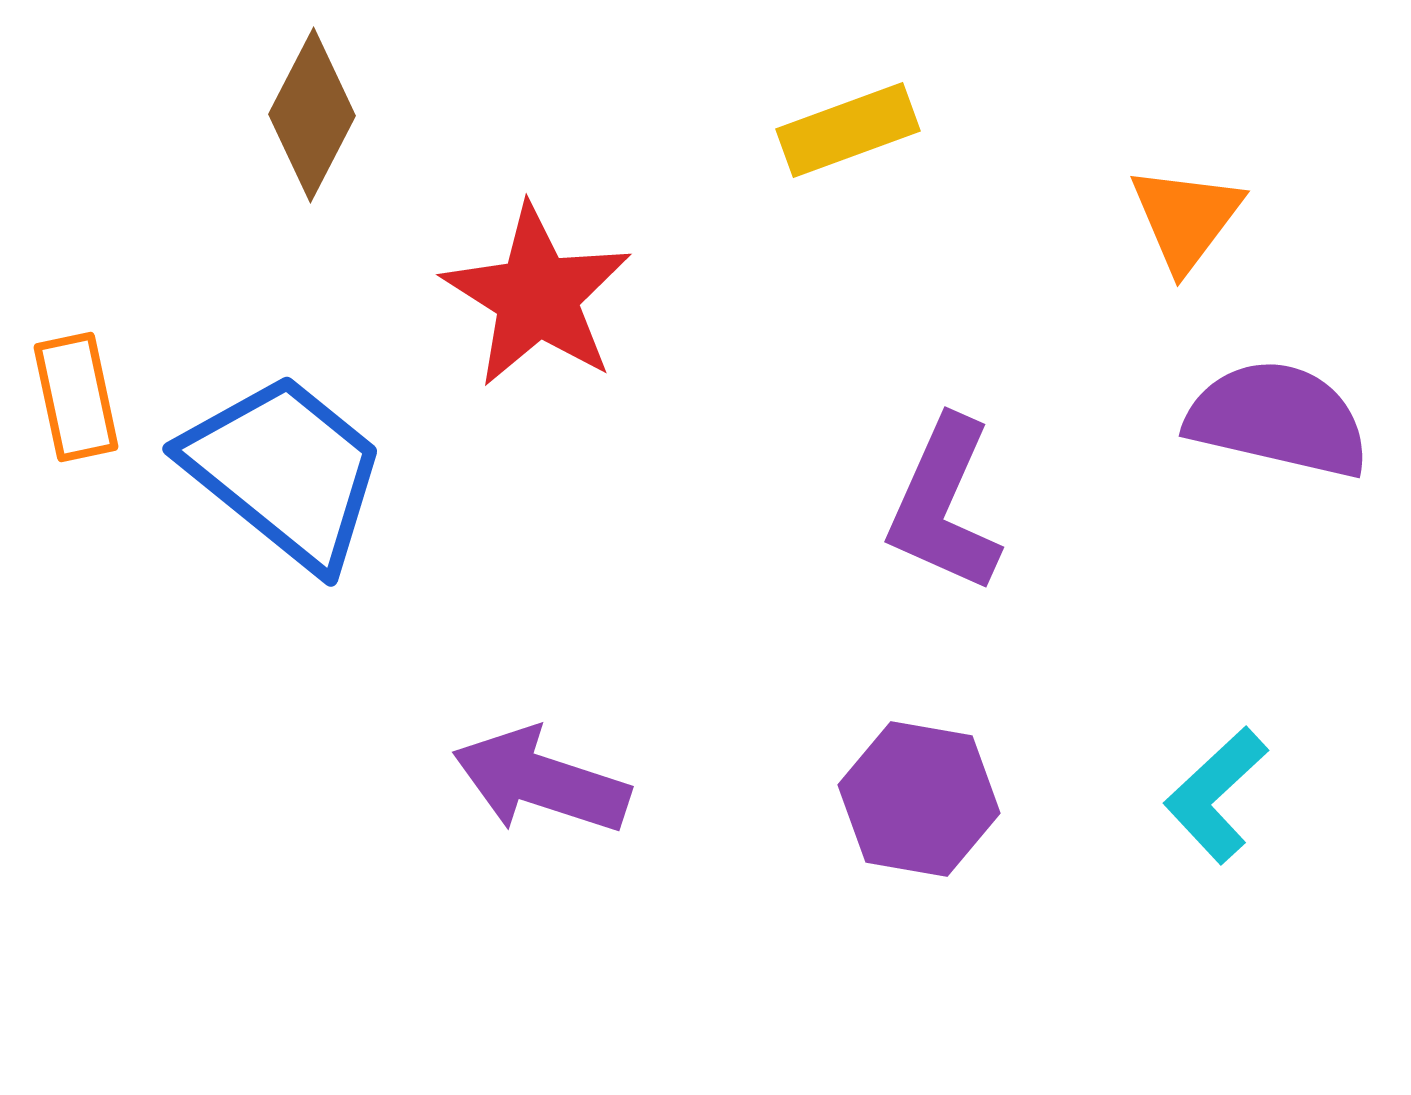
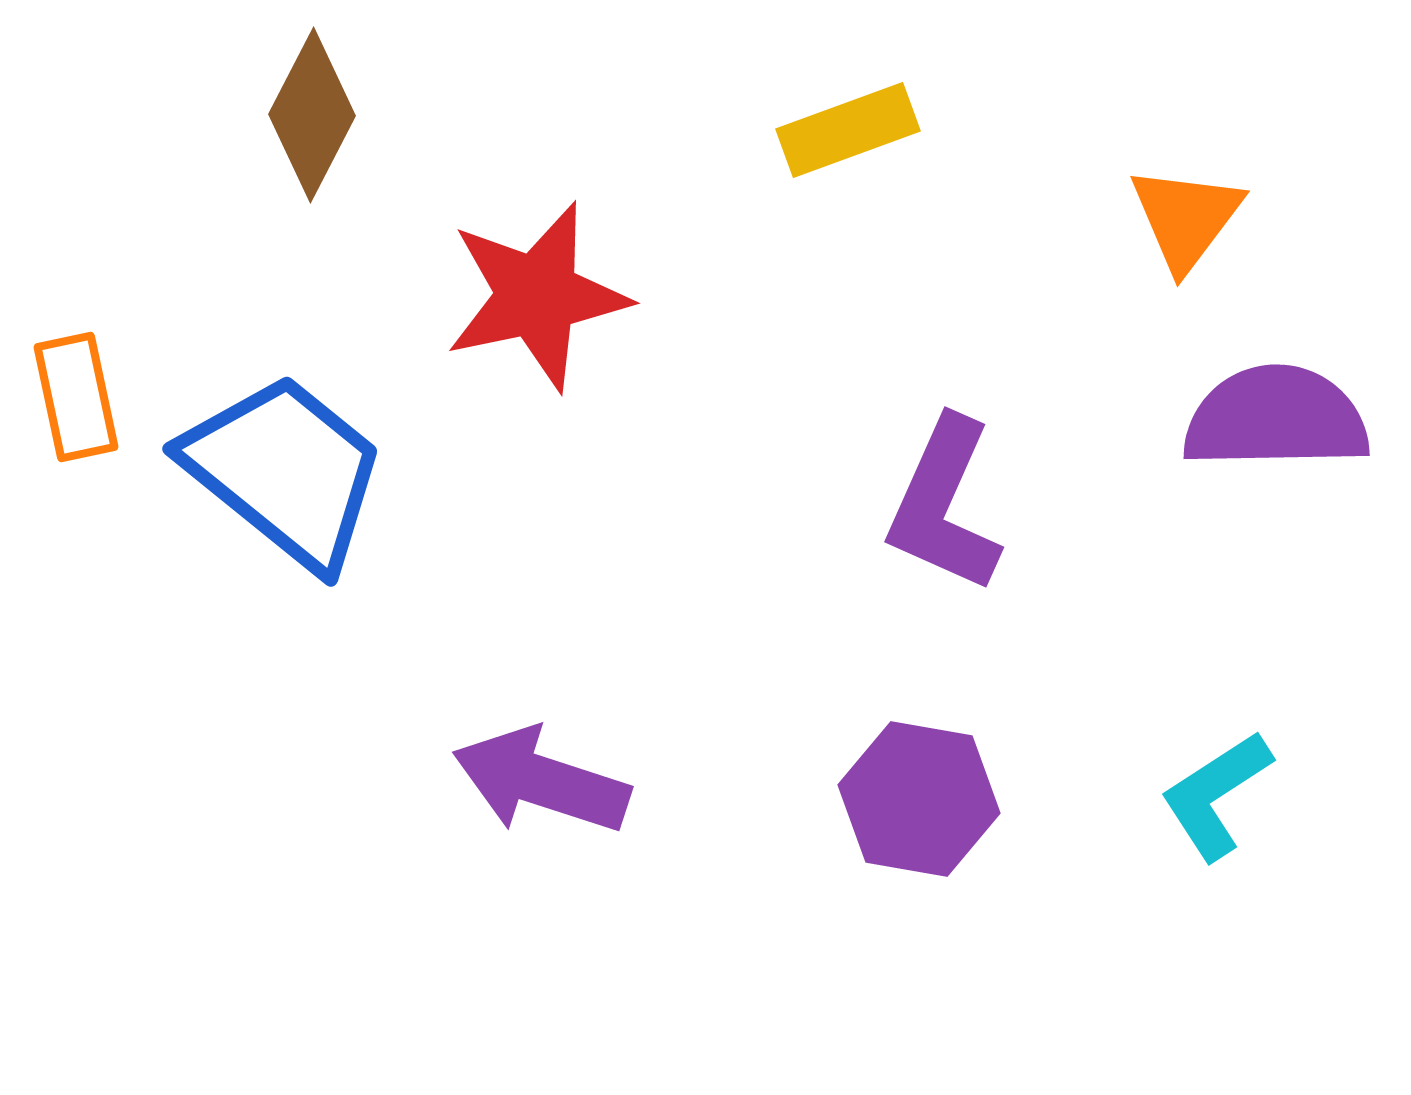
red star: rotated 28 degrees clockwise
purple semicircle: moved 2 px left, 1 px up; rotated 14 degrees counterclockwise
cyan L-shape: rotated 10 degrees clockwise
